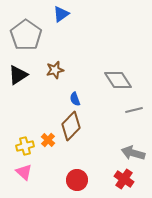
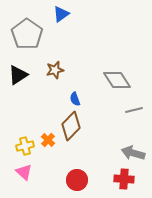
gray pentagon: moved 1 px right, 1 px up
gray diamond: moved 1 px left
red cross: rotated 30 degrees counterclockwise
